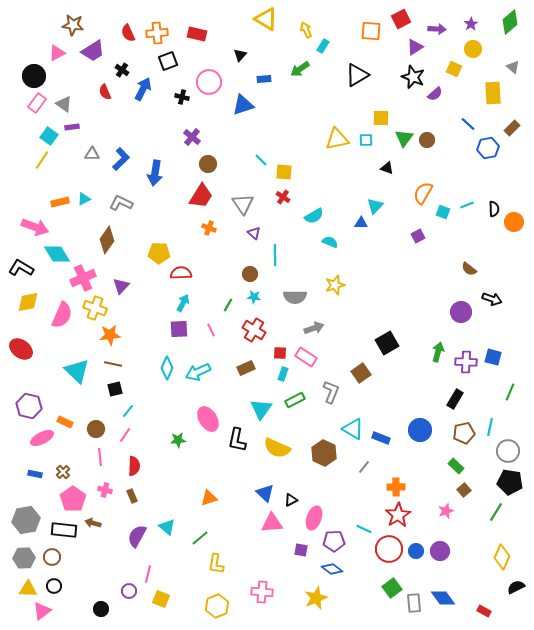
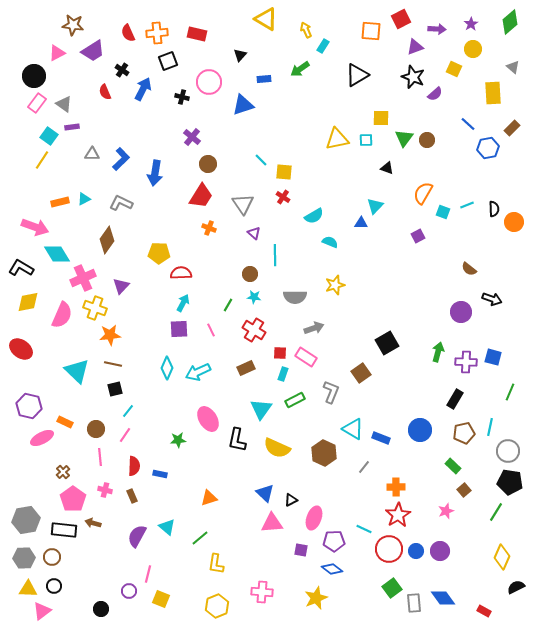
purple triangle at (415, 47): rotated 12 degrees clockwise
green rectangle at (456, 466): moved 3 px left
blue rectangle at (35, 474): moved 125 px right
